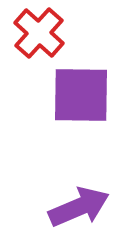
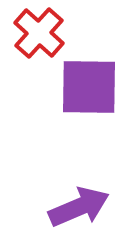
purple square: moved 8 px right, 8 px up
